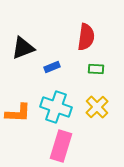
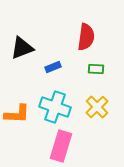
black triangle: moved 1 px left
blue rectangle: moved 1 px right
cyan cross: moved 1 px left
orange L-shape: moved 1 px left, 1 px down
